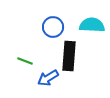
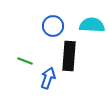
blue circle: moved 1 px up
blue arrow: rotated 140 degrees clockwise
